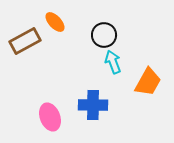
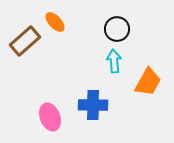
black circle: moved 13 px right, 6 px up
brown rectangle: rotated 12 degrees counterclockwise
cyan arrow: moved 1 px right, 1 px up; rotated 15 degrees clockwise
